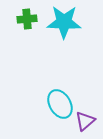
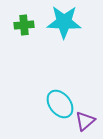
green cross: moved 3 px left, 6 px down
cyan ellipse: rotated 8 degrees counterclockwise
